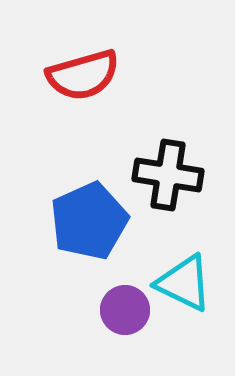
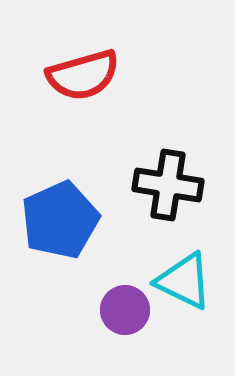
black cross: moved 10 px down
blue pentagon: moved 29 px left, 1 px up
cyan triangle: moved 2 px up
